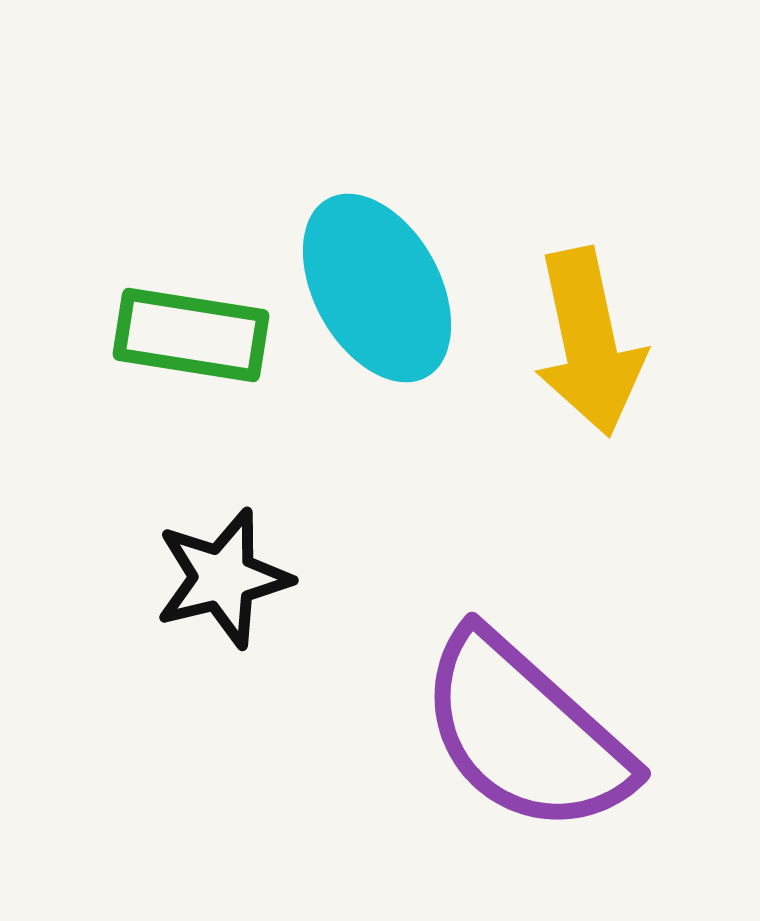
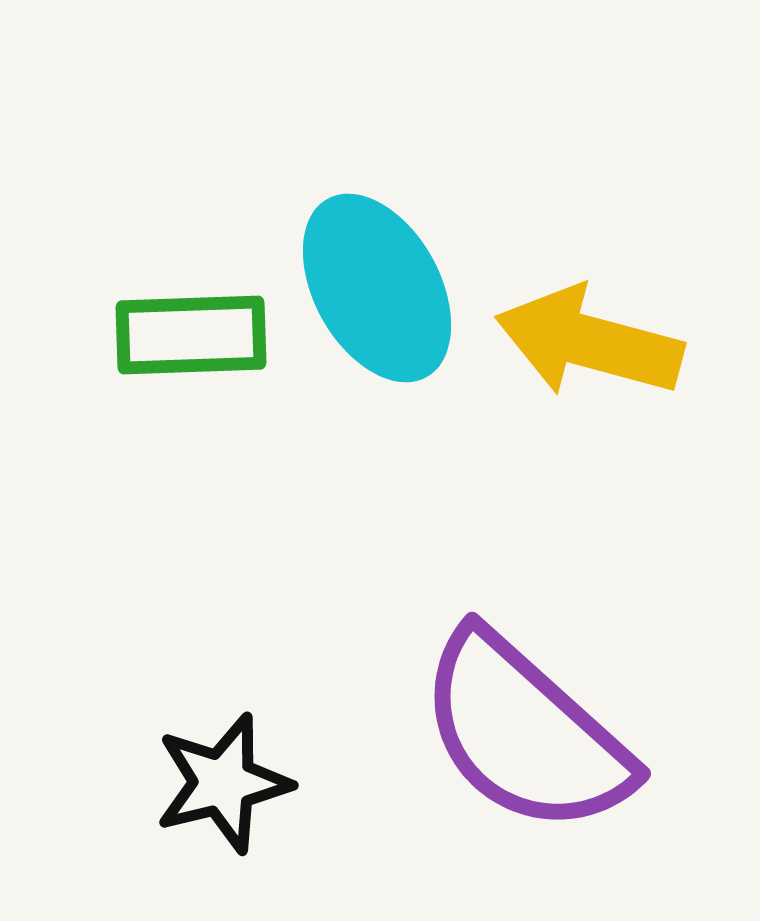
green rectangle: rotated 11 degrees counterclockwise
yellow arrow: rotated 117 degrees clockwise
black star: moved 205 px down
